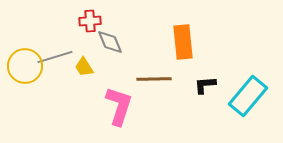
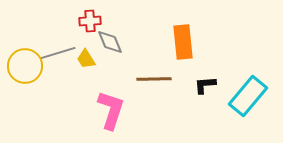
gray line: moved 3 px right, 4 px up
yellow trapezoid: moved 2 px right, 8 px up
pink L-shape: moved 8 px left, 4 px down
